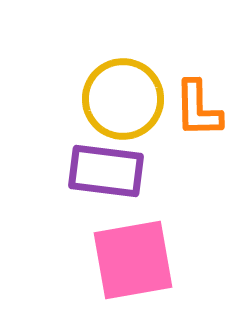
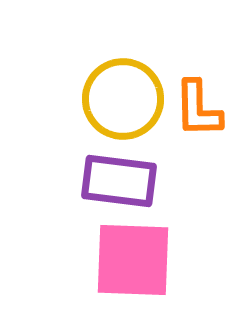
purple rectangle: moved 13 px right, 10 px down
pink square: rotated 12 degrees clockwise
